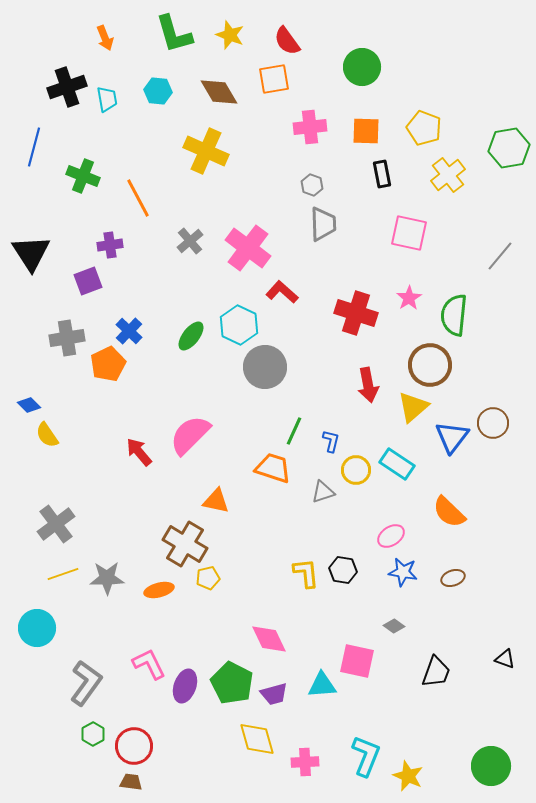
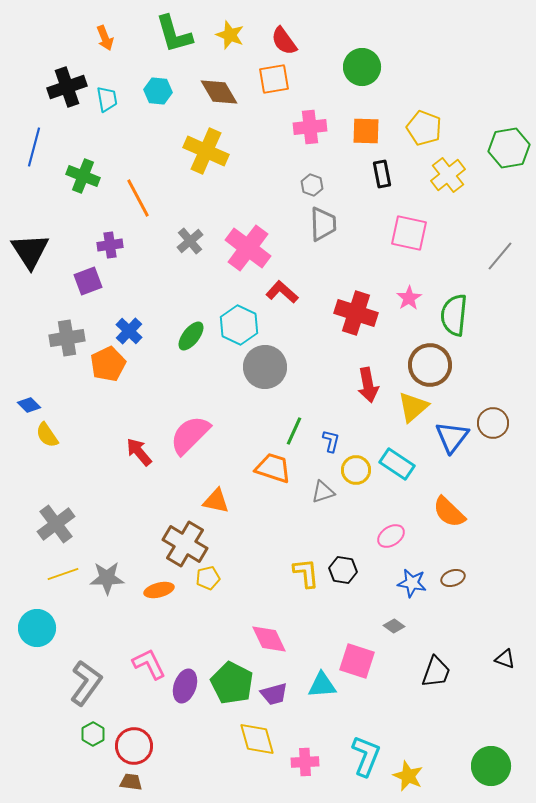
red semicircle at (287, 41): moved 3 px left
black triangle at (31, 253): moved 1 px left, 2 px up
blue star at (403, 572): moved 9 px right, 11 px down
pink square at (357, 661): rotated 6 degrees clockwise
